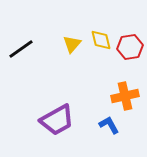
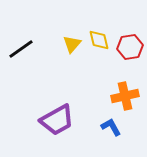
yellow diamond: moved 2 px left
blue L-shape: moved 2 px right, 2 px down
